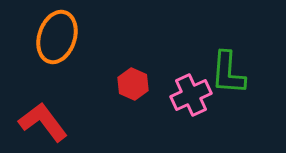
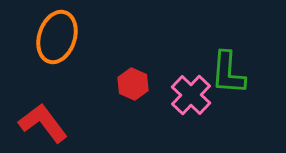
pink cross: rotated 21 degrees counterclockwise
red L-shape: moved 1 px down
